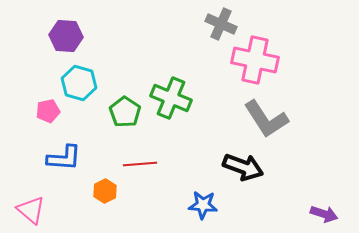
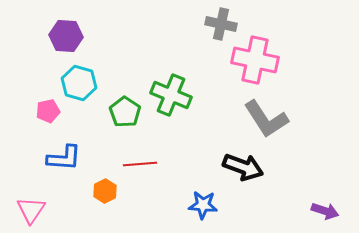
gray cross: rotated 12 degrees counterclockwise
green cross: moved 3 px up
pink triangle: rotated 24 degrees clockwise
purple arrow: moved 1 px right, 3 px up
